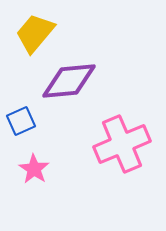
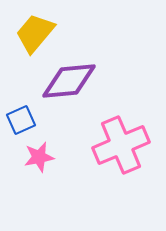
blue square: moved 1 px up
pink cross: moved 1 px left, 1 px down
pink star: moved 5 px right, 12 px up; rotated 28 degrees clockwise
